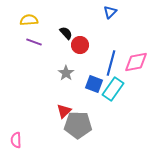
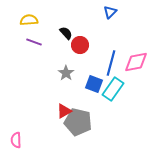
red triangle: rotated 14 degrees clockwise
gray pentagon: moved 3 px up; rotated 12 degrees clockwise
